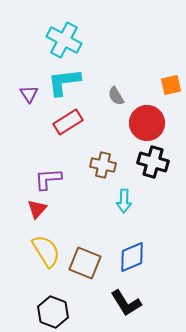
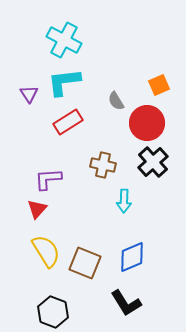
orange square: moved 12 px left; rotated 10 degrees counterclockwise
gray semicircle: moved 5 px down
black cross: rotated 32 degrees clockwise
